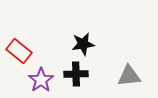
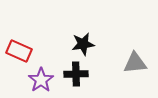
red rectangle: rotated 15 degrees counterclockwise
gray triangle: moved 6 px right, 13 px up
